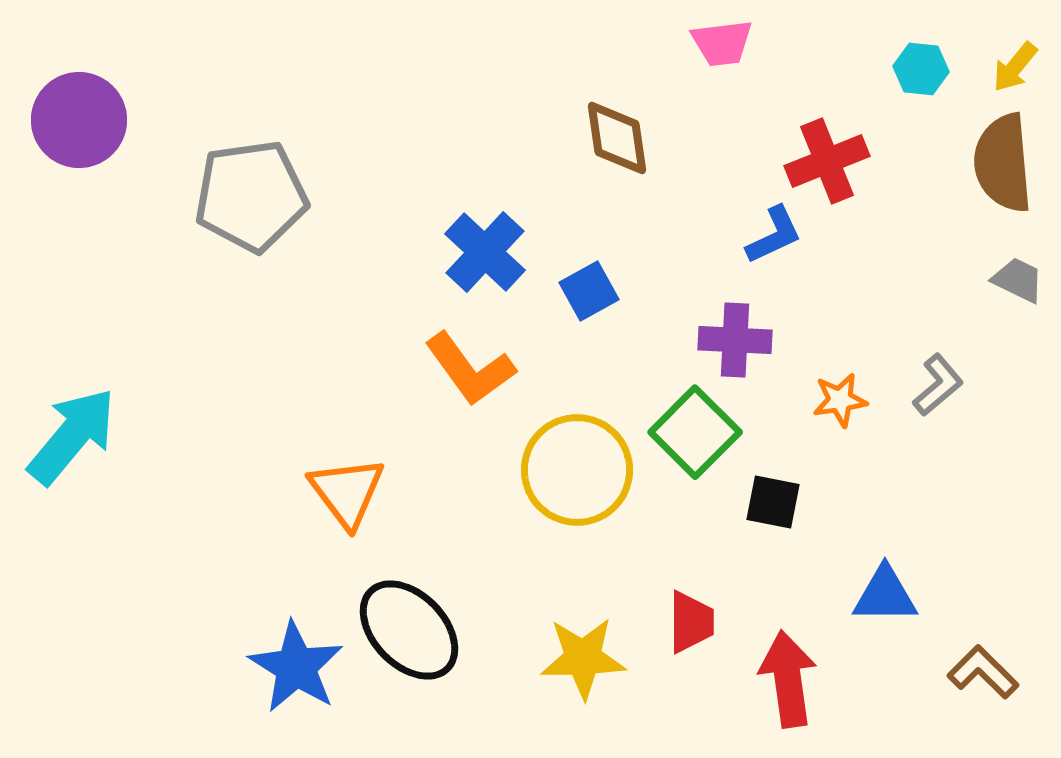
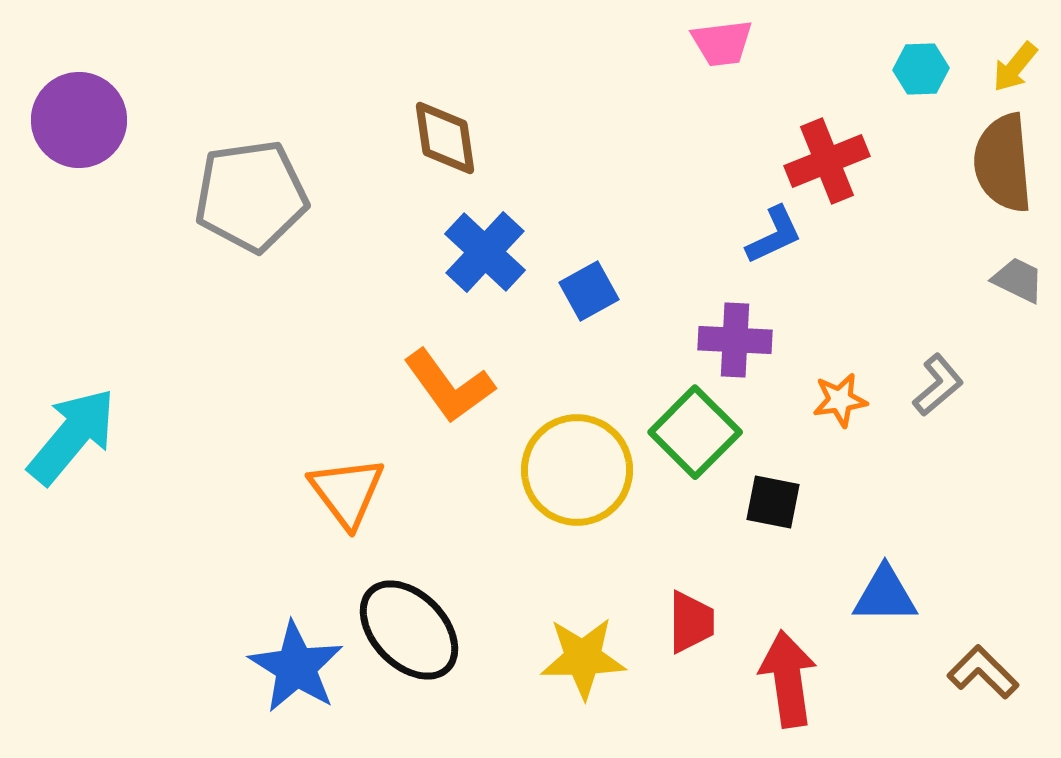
cyan hexagon: rotated 8 degrees counterclockwise
brown diamond: moved 172 px left
orange L-shape: moved 21 px left, 17 px down
